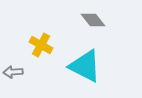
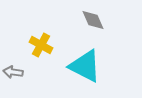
gray diamond: rotated 15 degrees clockwise
gray arrow: rotated 12 degrees clockwise
